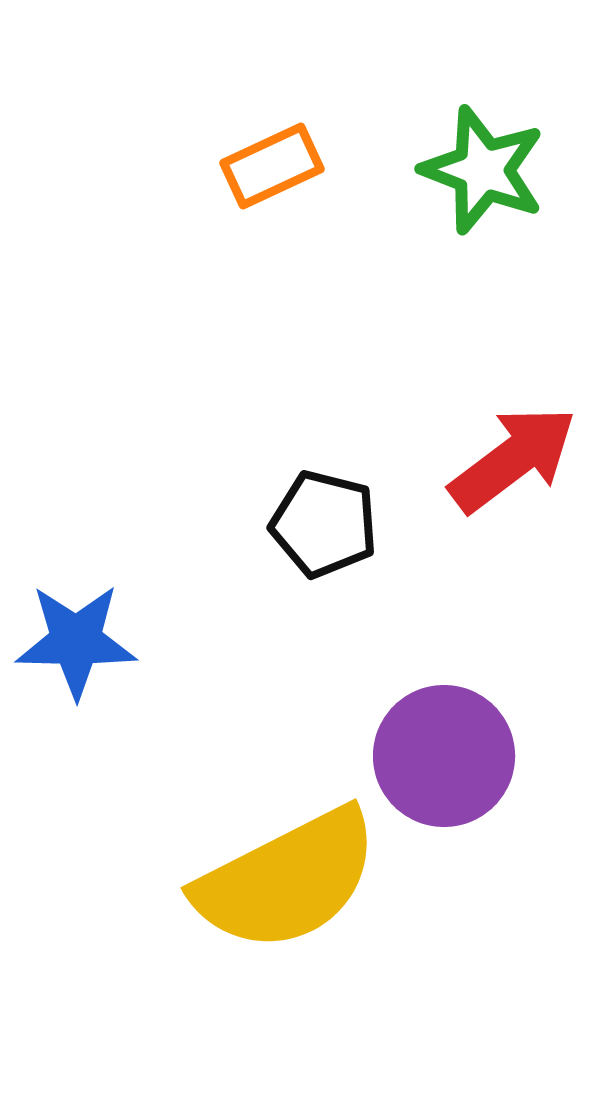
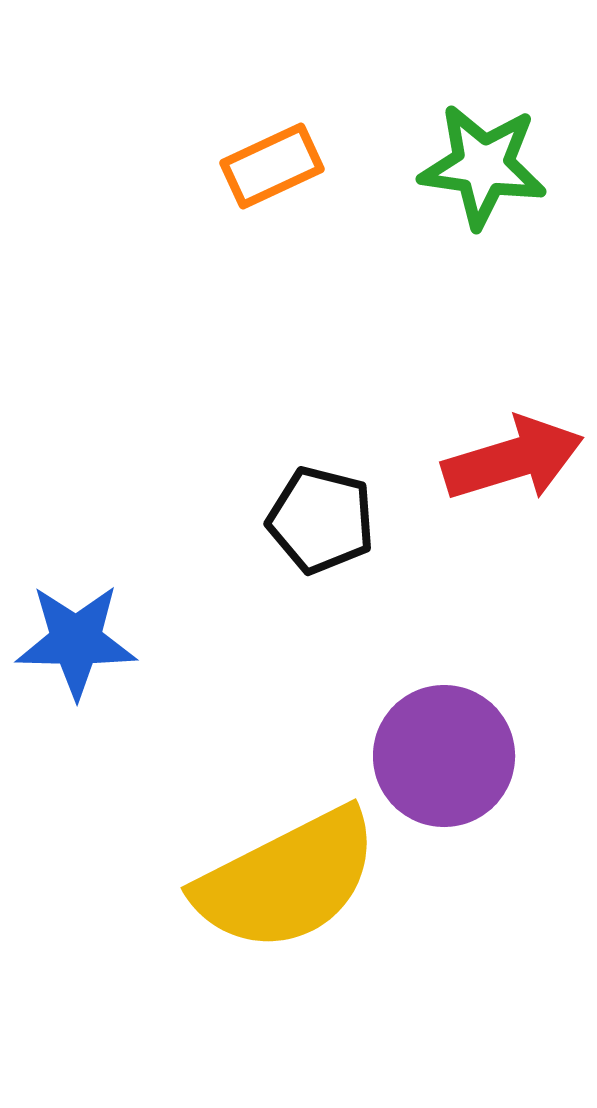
green star: moved 4 px up; rotated 13 degrees counterclockwise
red arrow: rotated 20 degrees clockwise
black pentagon: moved 3 px left, 4 px up
